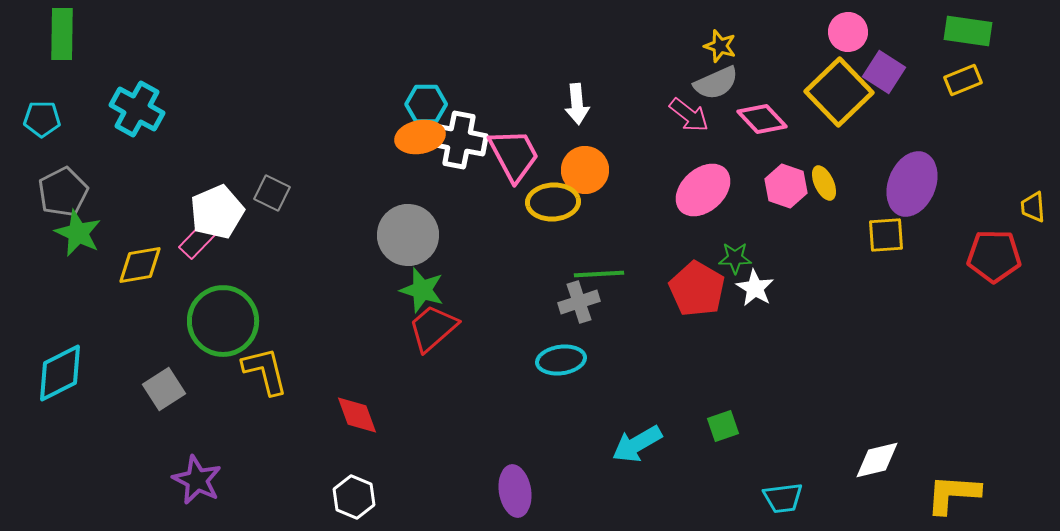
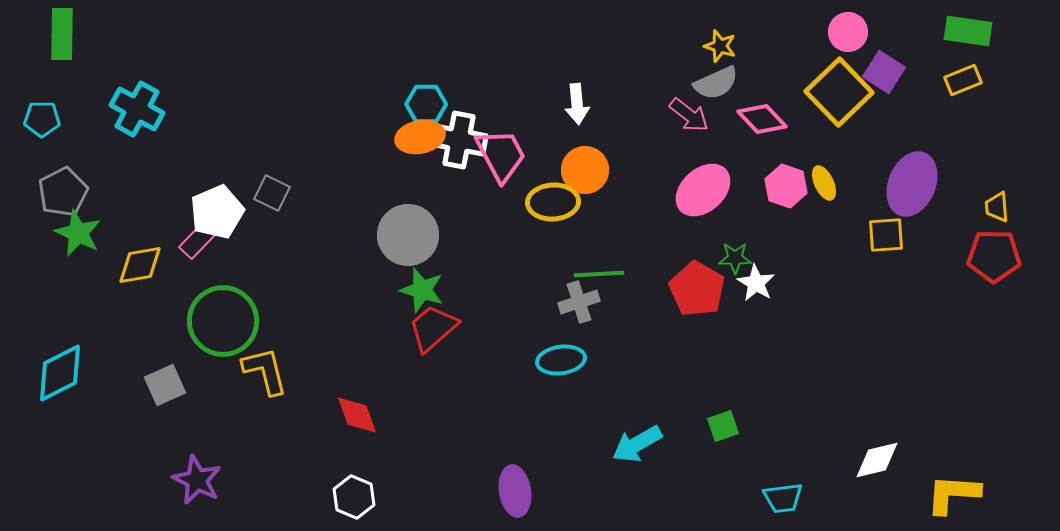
pink trapezoid at (514, 155): moved 13 px left
yellow trapezoid at (1033, 207): moved 36 px left
white star at (755, 288): moved 1 px right, 5 px up
gray square at (164, 389): moved 1 px right, 4 px up; rotated 9 degrees clockwise
